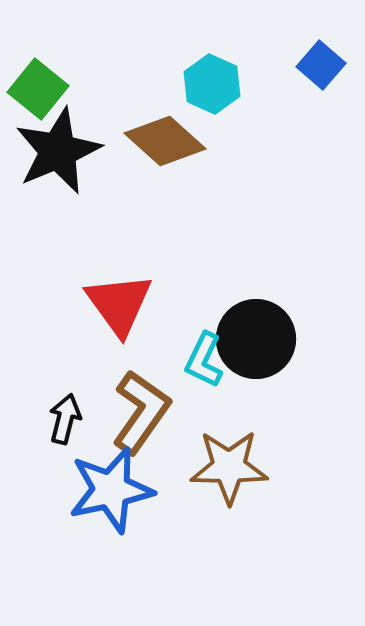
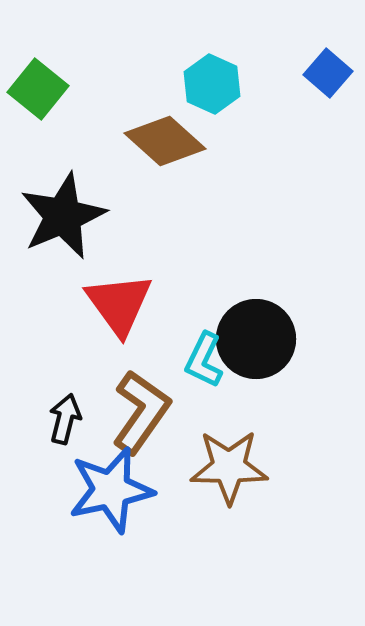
blue square: moved 7 px right, 8 px down
black star: moved 5 px right, 65 px down
